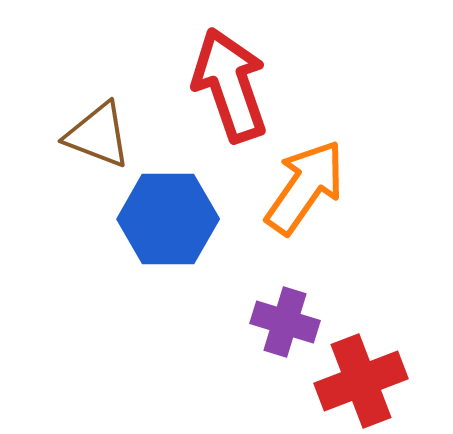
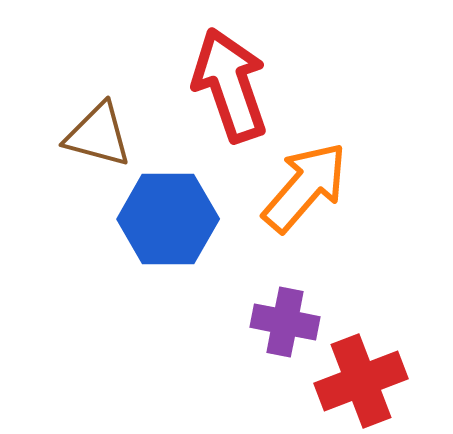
brown triangle: rotated 6 degrees counterclockwise
orange arrow: rotated 6 degrees clockwise
purple cross: rotated 6 degrees counterclockwise
